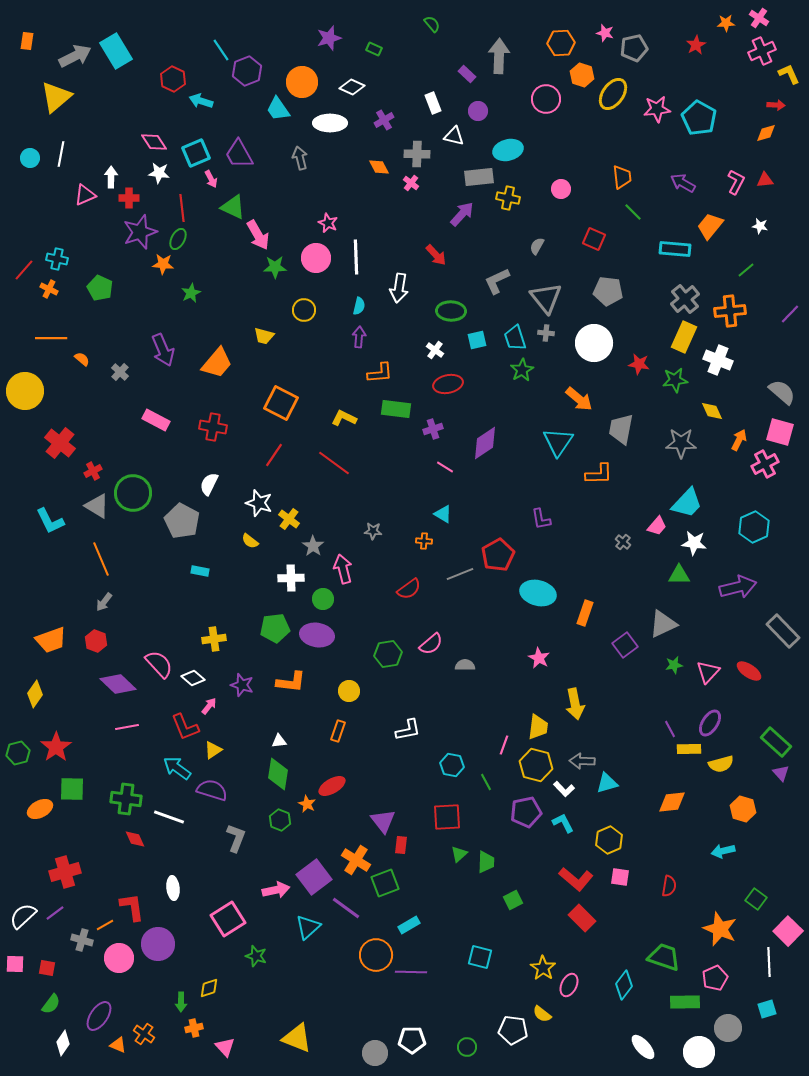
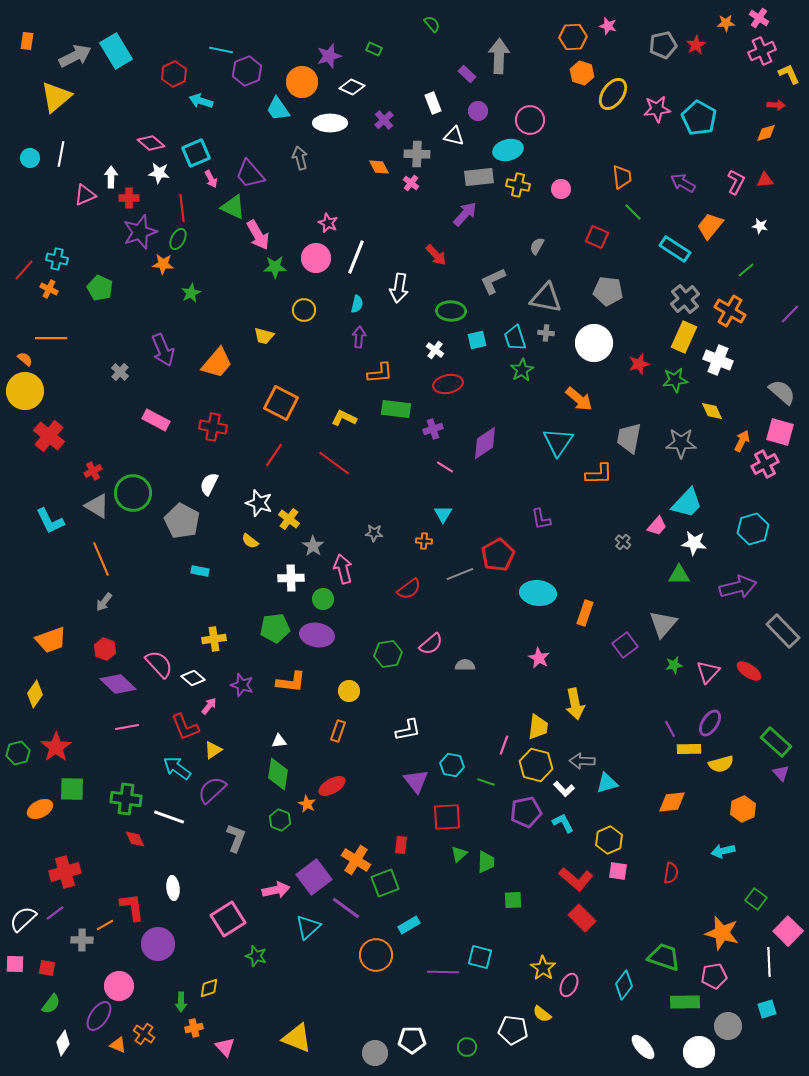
pink star at (605, 33): moved 3 px right, 7 px up
purple star at (329, 38): moved 18 px down
orange hexagon at (561, 43): moved 12 px right, 6 px up
gray pentagon at (634, 48): moved 29 px right, 3 px up
cyan line at (221, 50): rotated 45 degrees counterclockwise
orange hexagon at (582, 75): moved 2 px up
red hexagon at (173, 79): moved 1 px right, 5 px up; rotated 10 degrees clockwise
pink circle at (546, 99): moved 16 px left, 21 px down
purple cross at (384, 120): rotated 12 degrees counterclockwise
pink diamond at (154, 142): moved 3 px left, 1 px down; rotated 16 degrees counterclockwise
purple trapezoid at (239, 154): moved 11 px right, 20 px down; rotated 12 degrees counterclockwise
yellow cross at (508, 198): moved 10 px right, 13 px up
purple arrow at (462, 214): moved 3 px right
red square at (594, 239): moved 3 px right, 2 px up
cyan rectangle at (675, 249): rotated 28 degrees clockwise
white line at (356, 257): rotated 24 degrees clockwise
gray L-shape at (497, 281): moved 4 px left
gray triangle at (546, 298): rotated 40 degrees counterclockwise
cyan semicircle at (359, 306): moved 2 px left, 2 px up
orange cross at (730, 311): rotated 36 degrees clockwise
orange semicircle at (82, 359): moved 57 px left
red star at (639, 364): rotated 25 degrees counterclockwise
gray trapezoid at (621, 429): moved 8 px right, 9 px down
orange arrow at (739, 440): moved 3 px right, 1 px down
red cross at (60, 443): moved 11 px left, 7 px up
cyan triangle at (443, 514): rotated 30 degrees clockwise
cyan hexagon at (754, 527): moved 1 px left, 2 px down; rotated 8 degrees clockwise
gray star at (373, 531): moved 1 px right, 2 px down
cyan ellipse at (538, 593): rotated 8 degrees counterclockwise
gray triangle at (663, 624): rotated 24 degrees counterclockwise
red hexagon at (96, 641): moved 9 px right, 8 px down
green line at (486, 782): rotated 42 degrees counterclockwise
purple semicircle at (212, 790): rotated 60 degrees counterclockwise
orange hexagon at (743, 809): rotated 20 degrees clockwise
purple triangle at (383, 821): moved 33 px right, 40 px up
pink square at (620, 877): moved 2 px left, 6 px up
red semicircle at (669, 886): moved 2 px right, 13 px up
green square at (513, 900): rotated 24 degrees clockwise
white semicircle at (23, 916): moved 3 px down
orange star at (720, 929): moved 2 px right, 4 px down; rotated 8 degrees counterclockwise
gray cross at (82, 940): rotated 15 degrees counterclockwise
pink circle at (119, 958): moved 28 px down
purple line at (411, 972): moved 32 px right
pink pentagon at (715, 978): moved 1 px left, 2 px up; rotated 15 degrees clockwise
gray circle at (728, 1028): moved 2 px up
